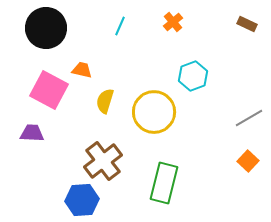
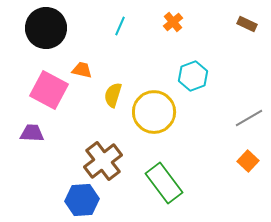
yellow semicircle: moved 8 px right, 6 px up
green rectangle: rotated 51 degrees counterclockwise
